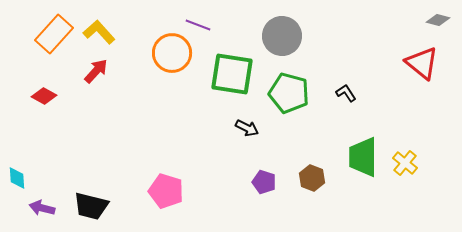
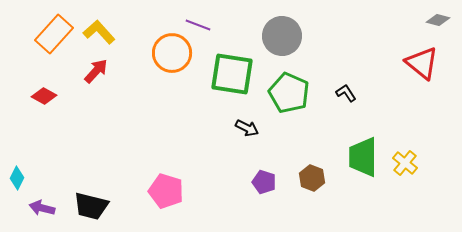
green pentagon: rotated 9 degrees clockwise
cyan diamond: rotated 30 degrees clockwise
